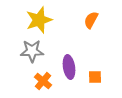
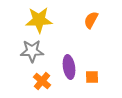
yellow star: rotated 16 degrees clockwise
orange square: moved 3 px left
orange cross: moved 1 px left
